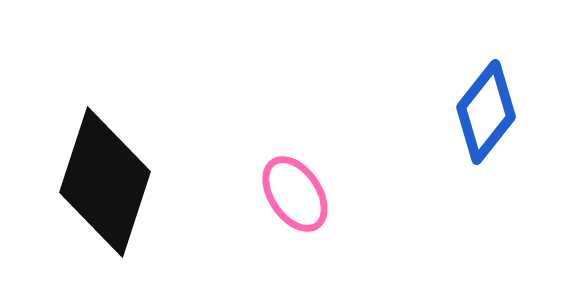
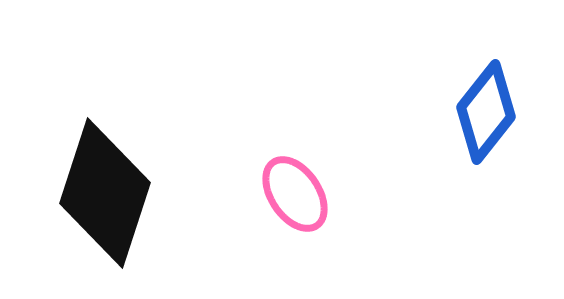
black diamond: moved 11 px down
